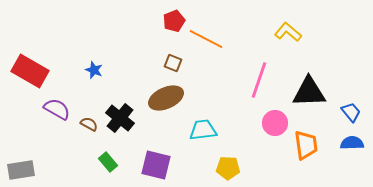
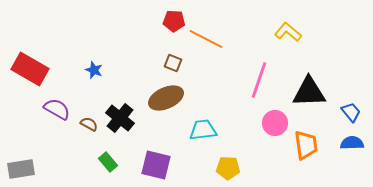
red pentagon: rotated 25 degrees clockwise
red rectangle: moved 2 px up
gray rectangle: moved 1 px up
